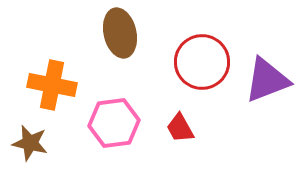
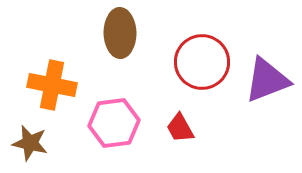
brown ellipse: rotated 12 degrees clockwise
